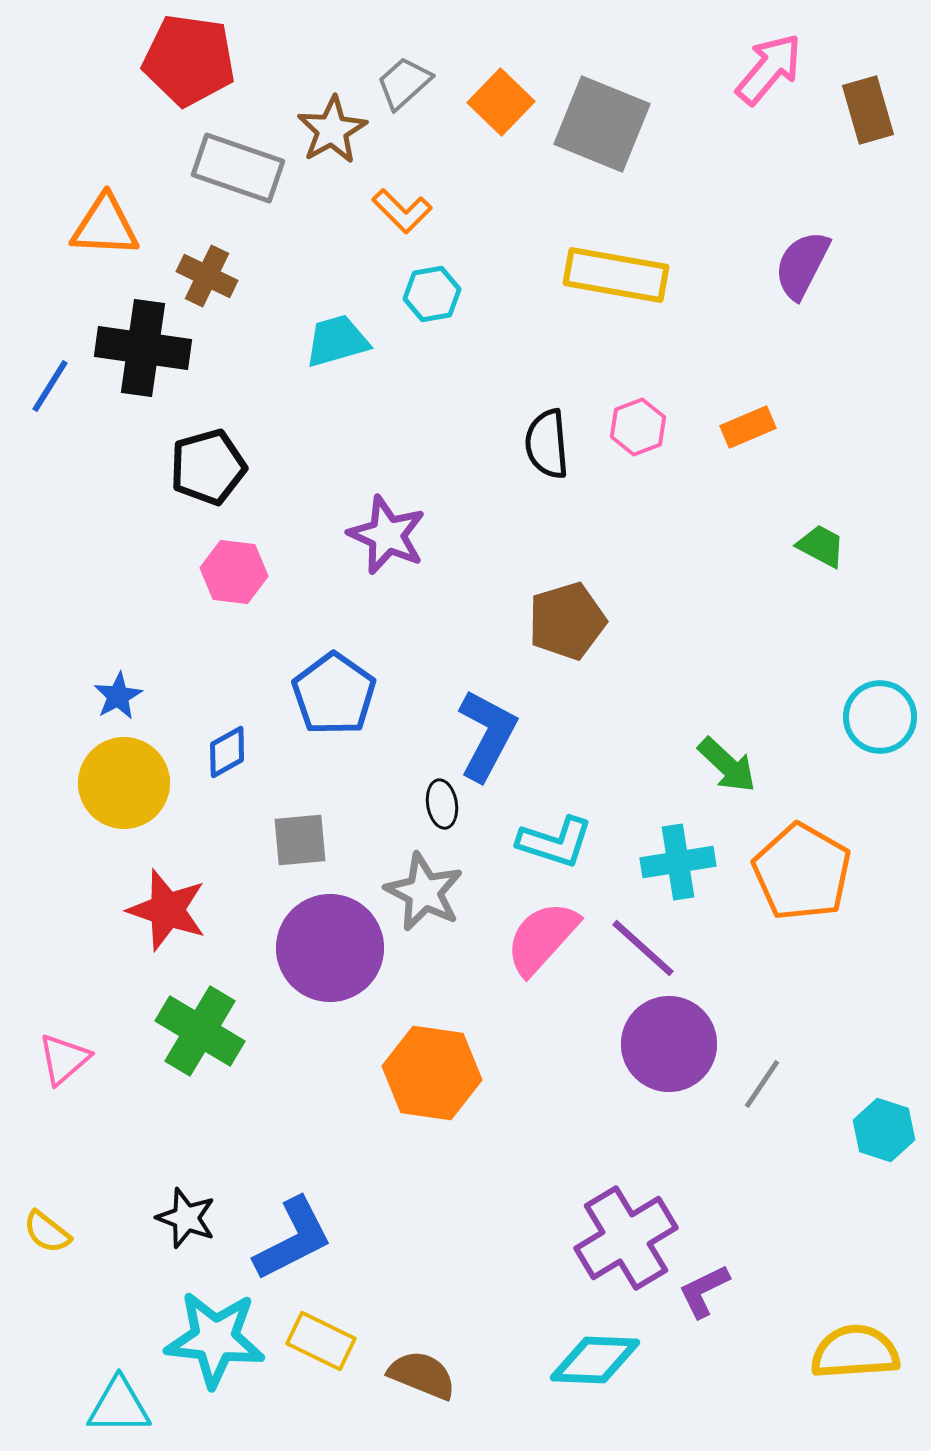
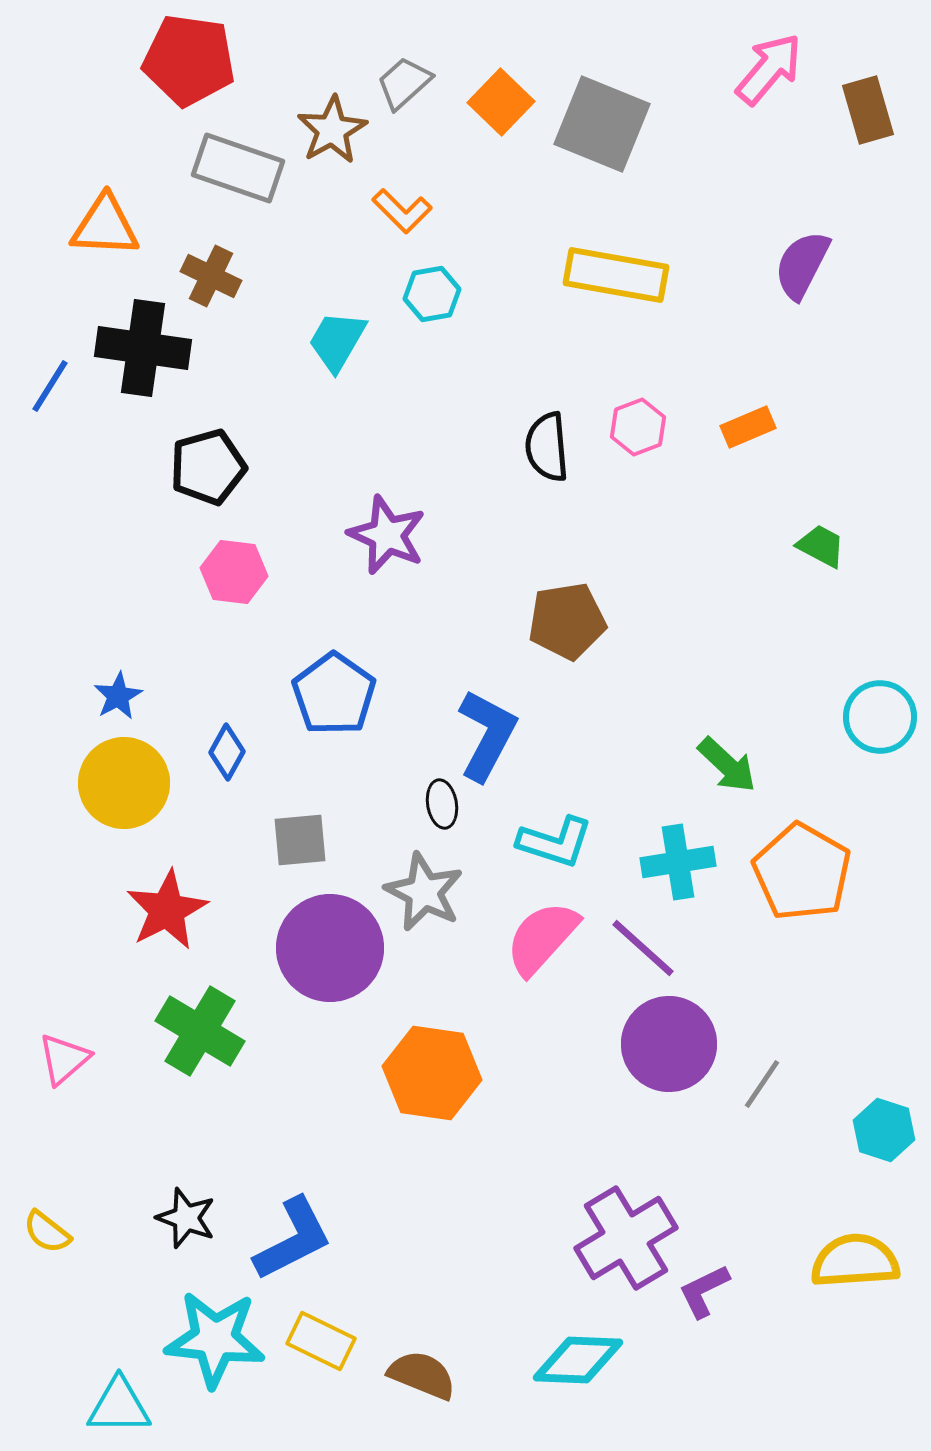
brown cross at (207, 276): moved 4 px right
cyan trapezoid at (337, 341): rotated 44 degrees counterclockwise
black semicircle at (547, 444): moved 3 px down
brown pentagon at (567, 621): rotated 8 degrees clockwise
blue diamond at (227, 752): rotated 32 degrees counterclockwise
red star at (167, 910): rotated 26 degrees clockwise
yellow semicircle at (855, 1352): moved 91 px up
cyan diamond at (595, 1360): moved 17 px left
